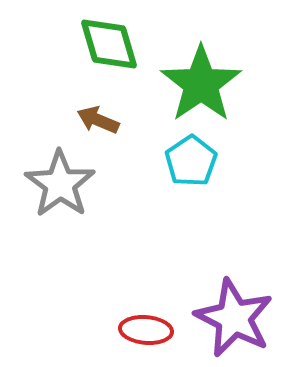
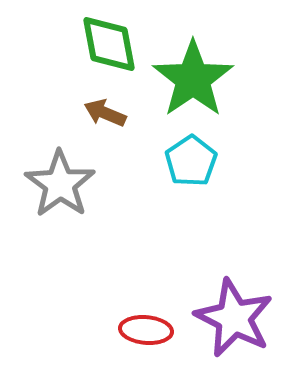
green diamond: rotated 6 degrees clockwise
green star: moved 8 px left, 5 px up
brown arrow: moved 7 px right, 7 px up
